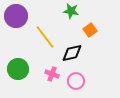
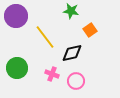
green circle: moved 1 px left, 1 px up
